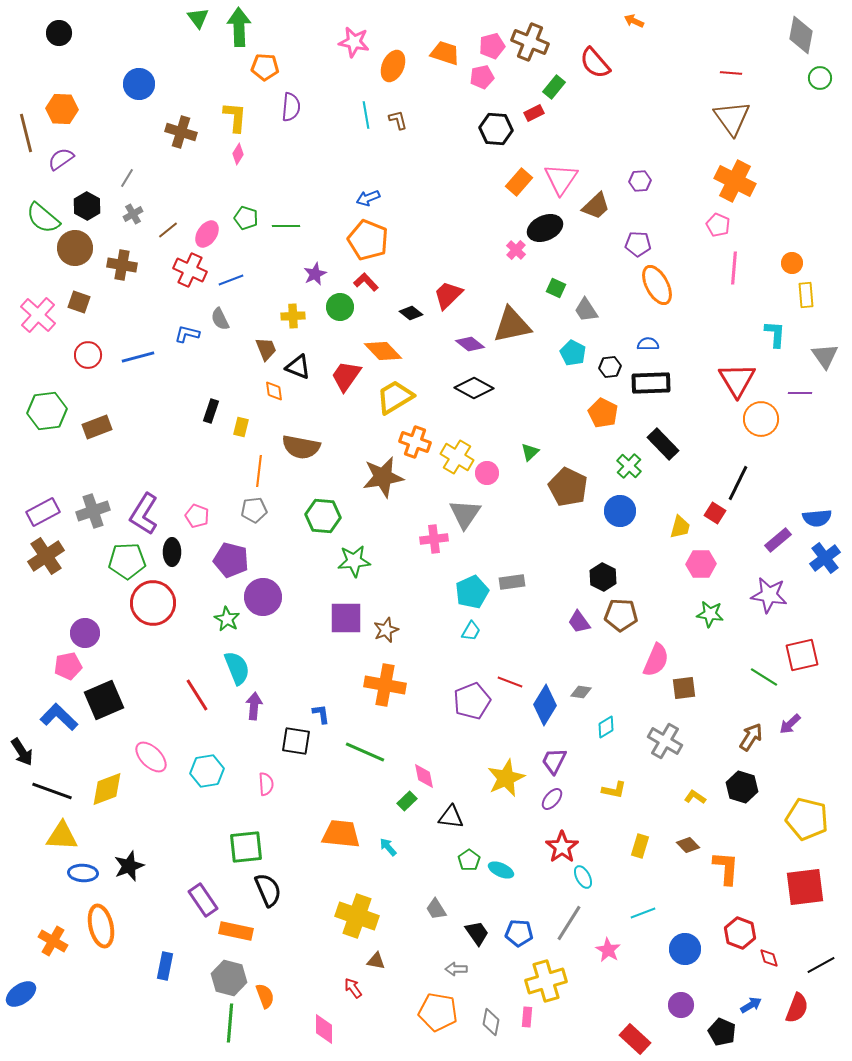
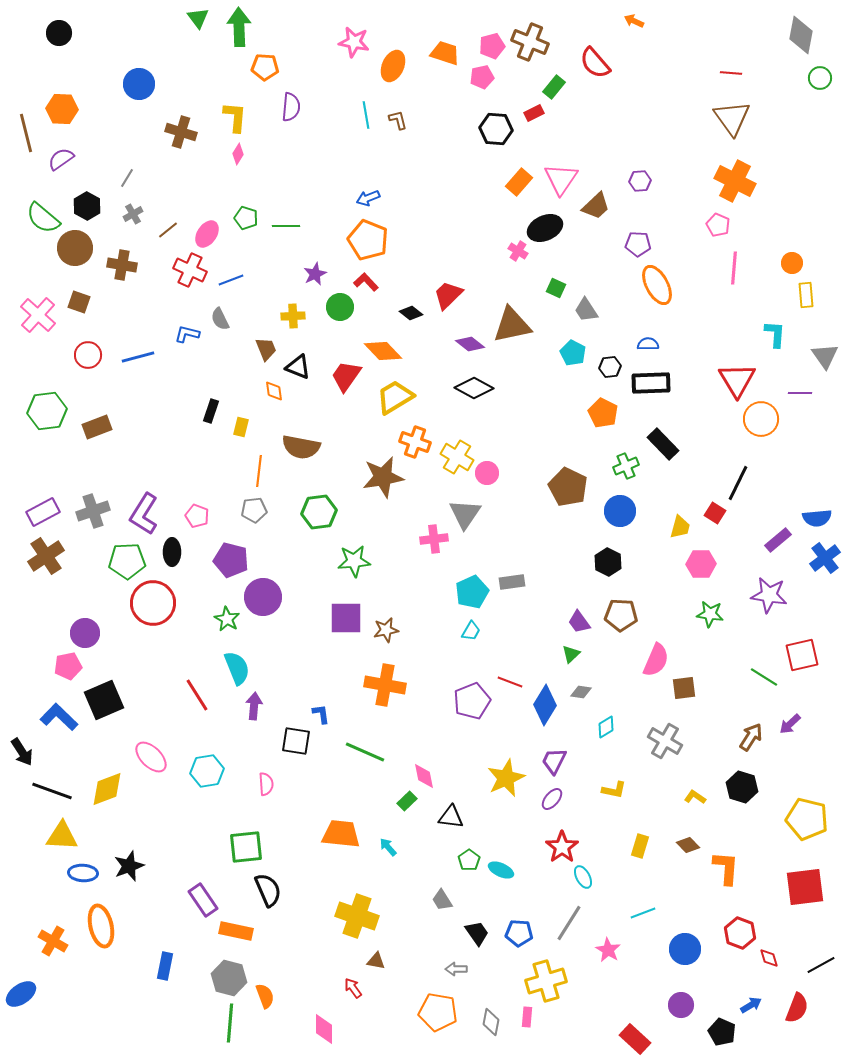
pink cross at (516, 250): moved 2 px right, 1 px down; rotated 12 degrees counterclockwise
green triangle at (530, 452): moved 41 px right, 202 px down
green cross at (629, 466): moved 3 px left; rotated 25 degrees clockwise
green hexagon at (323, 516): moved 4 px left, 4 px up; rotated 12 degrees counterclockwise
black hexagon at (603, 577): moved 5 px right, 15 px up
brown star at (386, 630): rotated 10 degrees clockwise
gray trapezoid at (436, 909): moved 6 px right, 9 px up
